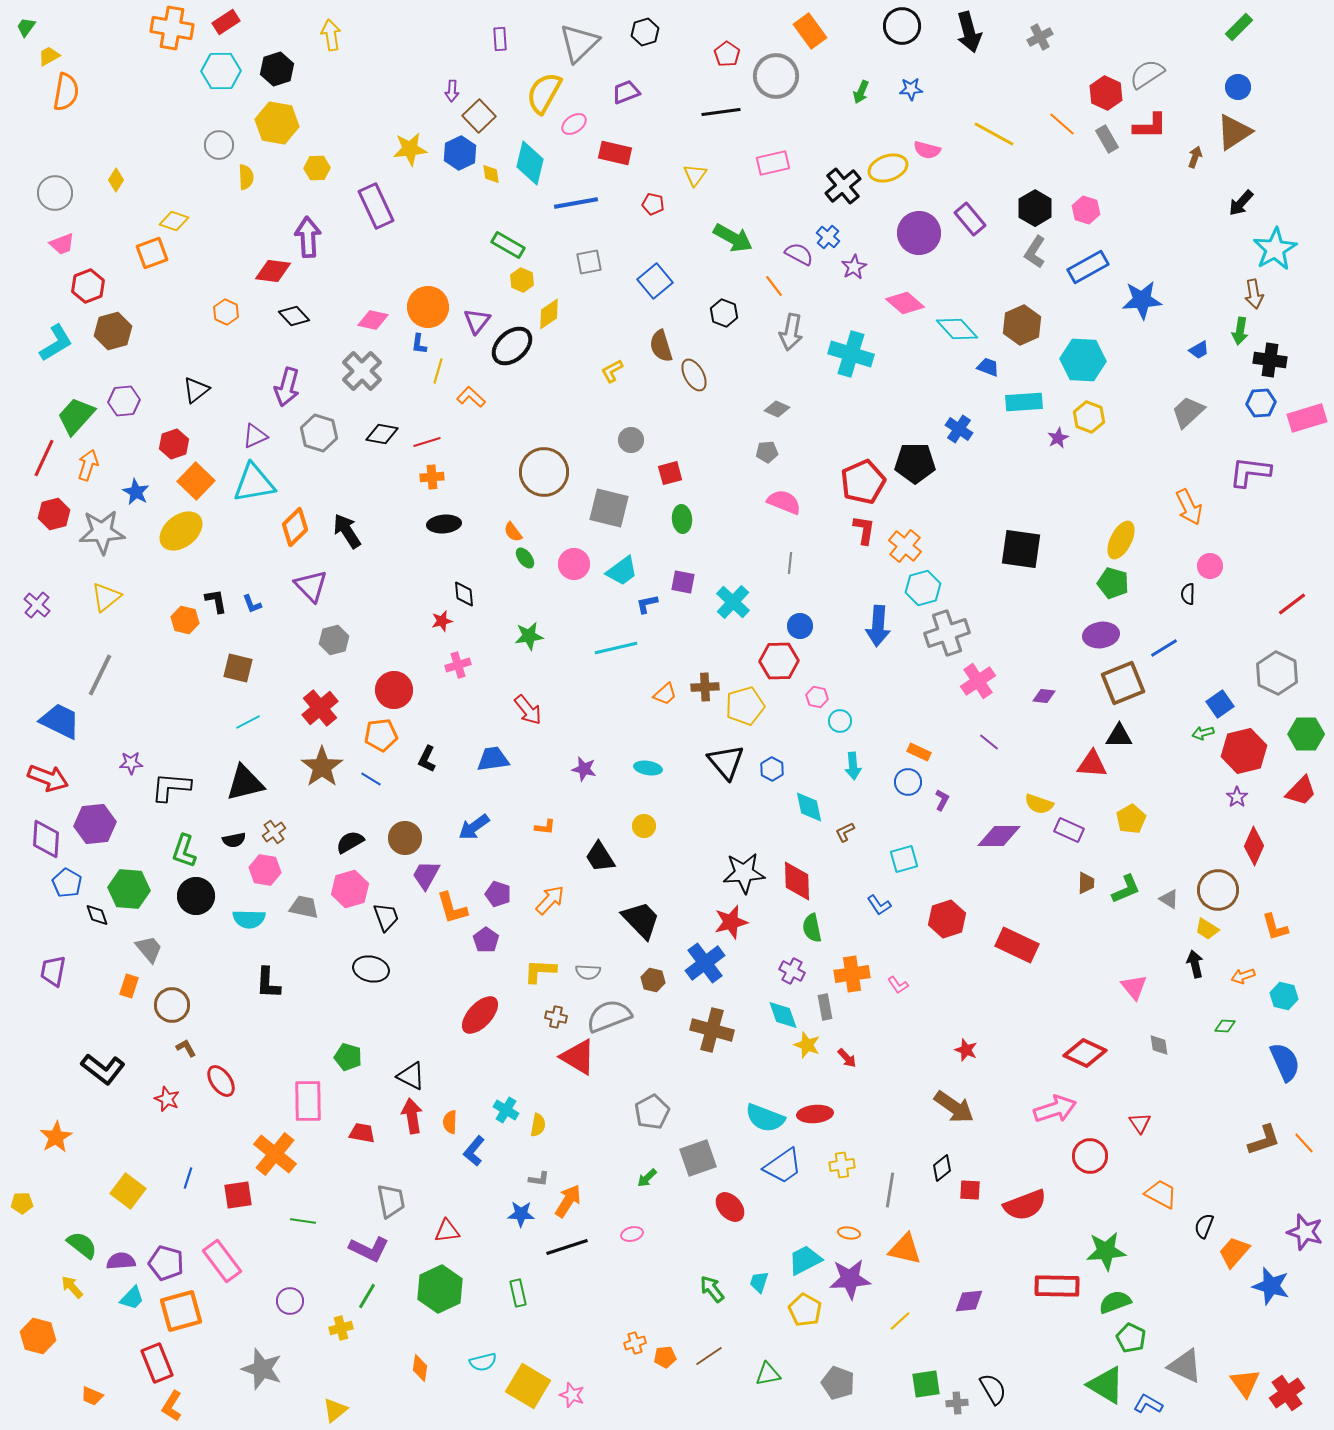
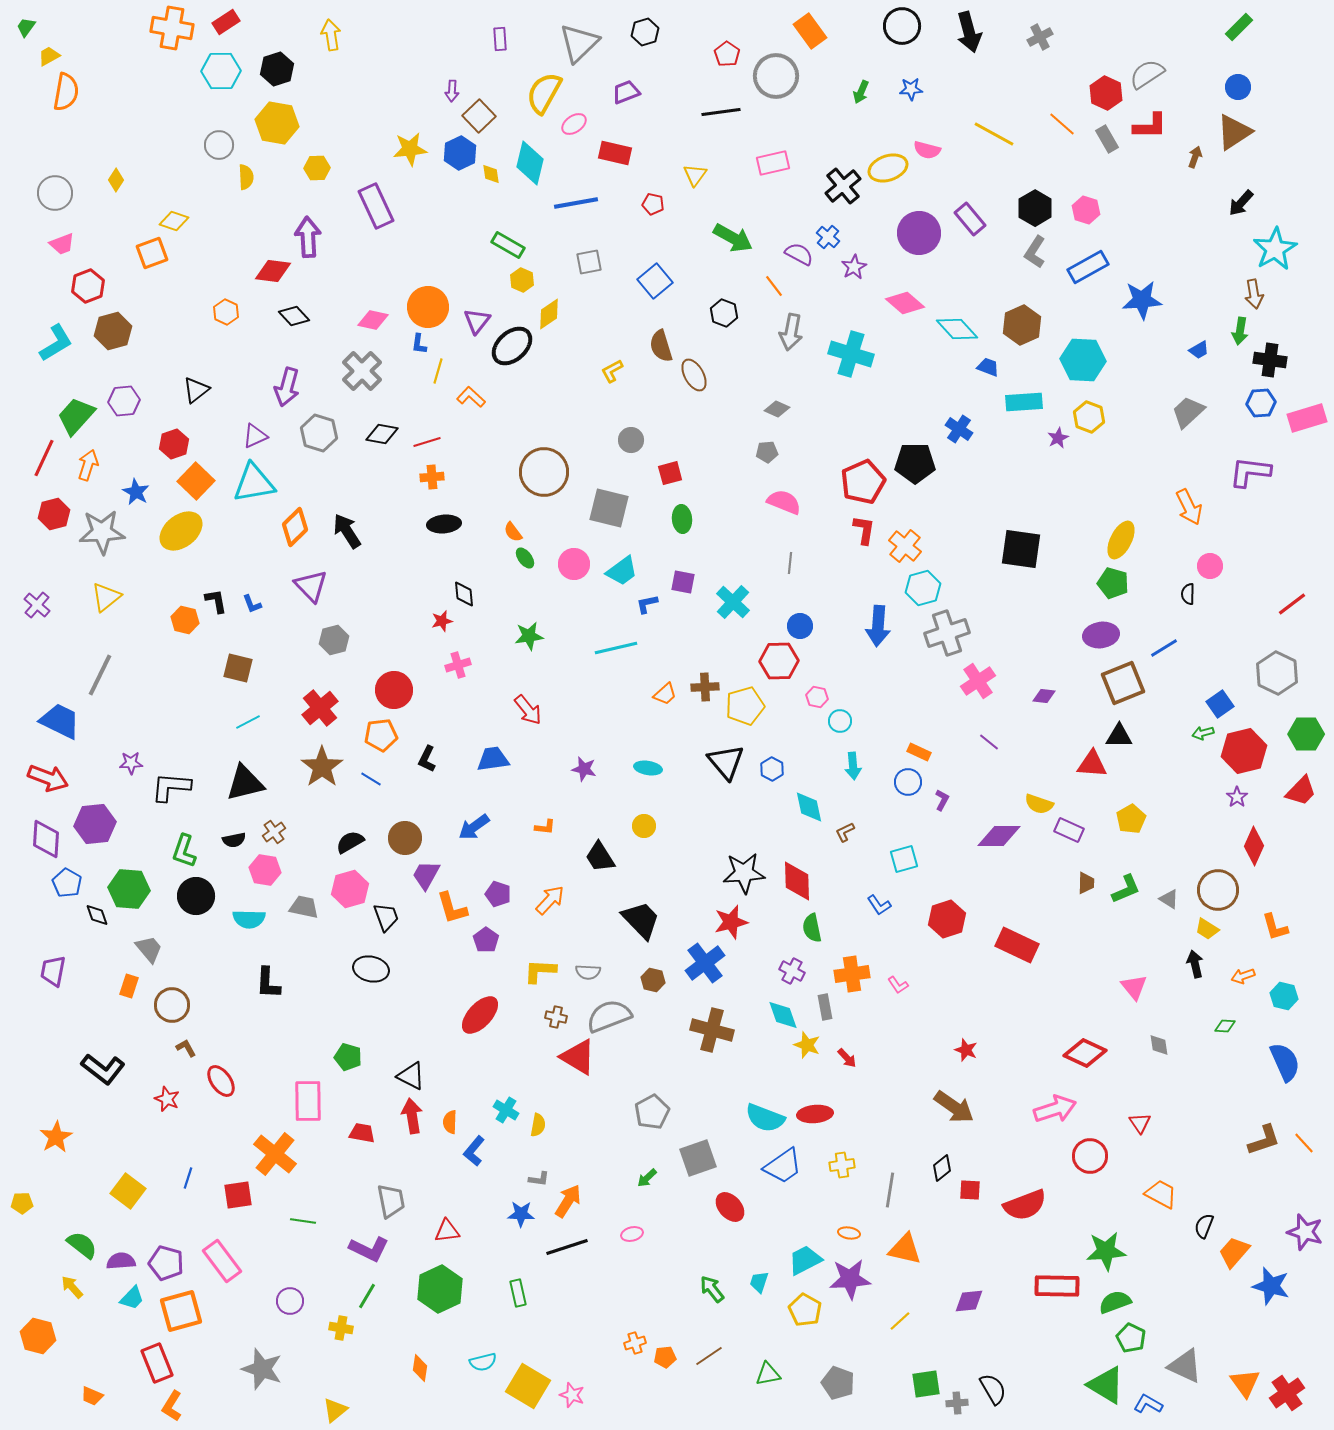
yellow cross at (341, 1328): rotated 25 degrees clockwise
